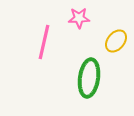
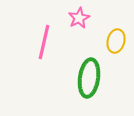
pink star: rotated 25 degrees counterclockwise
yellow ellipse: rotated 25 degrees counterclockwise
